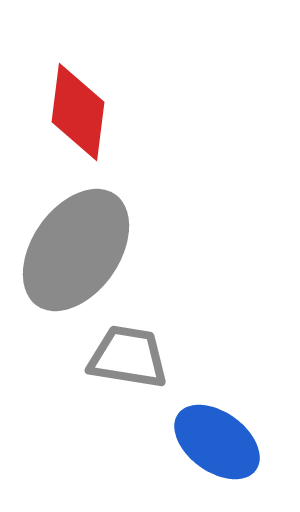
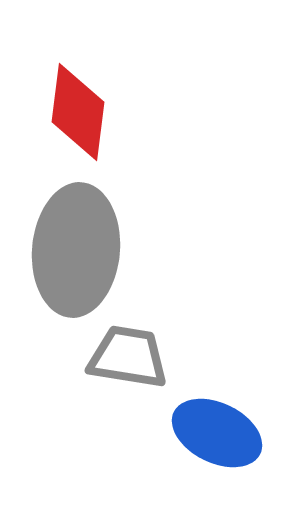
gray ellipse: rotated 30 degrees counterclockwise
blue ellipse: moved 9 px up; rotated 10 degrees counterclockwise
